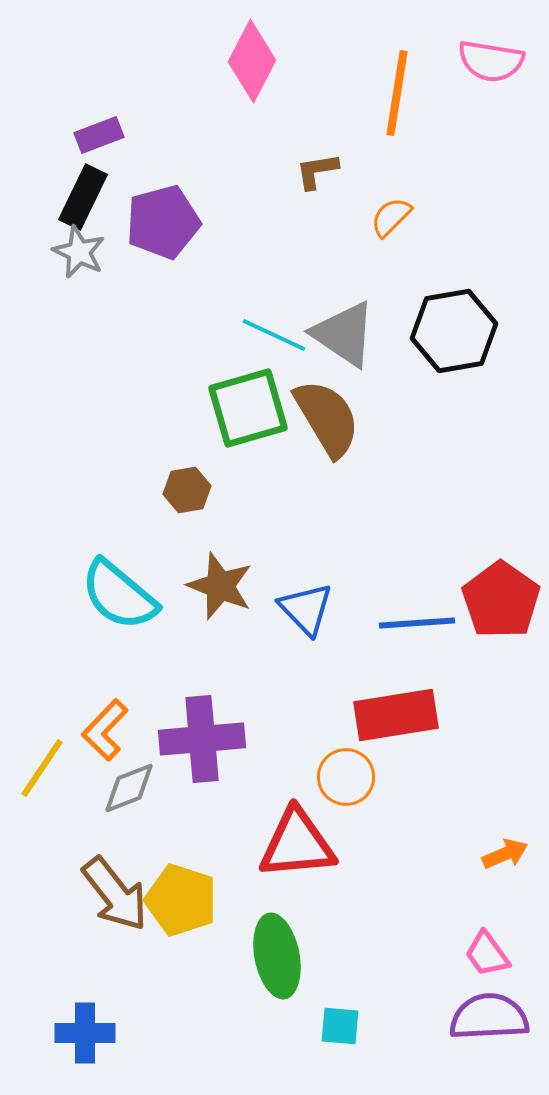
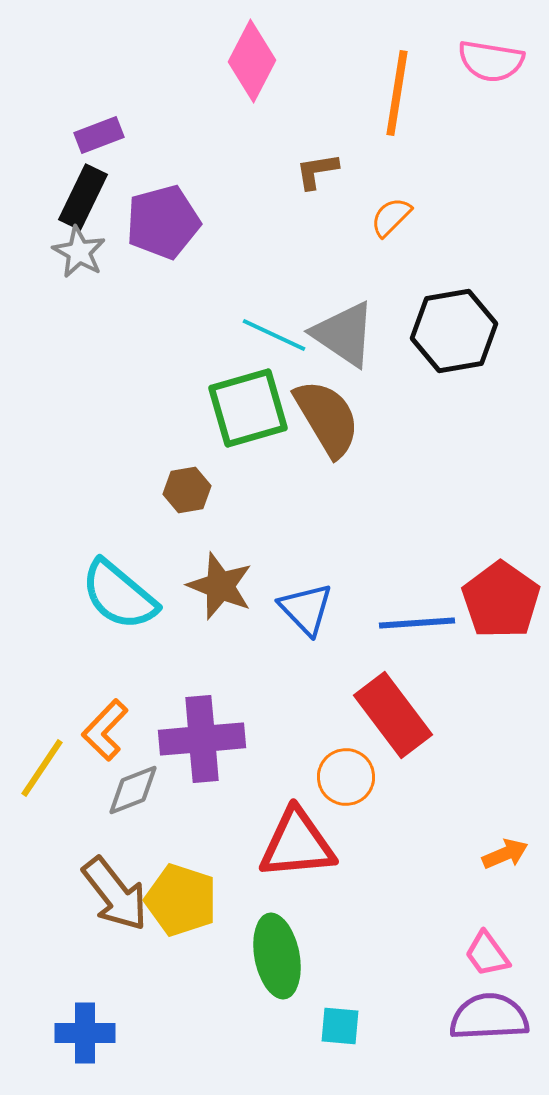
gray star: rotated 4 degrees clockwise
red rectangle: moved 3 px left; rotated 62 degrees clockwise
gray diamond: moved 4 px right, 2 px down
